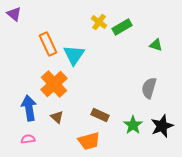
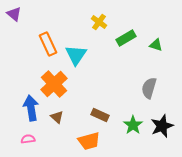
green rectangle: moved 4 px right, 11 px down
cyan triangle: moved 2 px right
blue arrow: moved 2 px right
